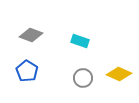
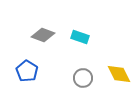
gray diamond: moved 12 px right
cyan rectangle: moved 4 px up
yellow diamond: rotated 40 degrees clockwise
